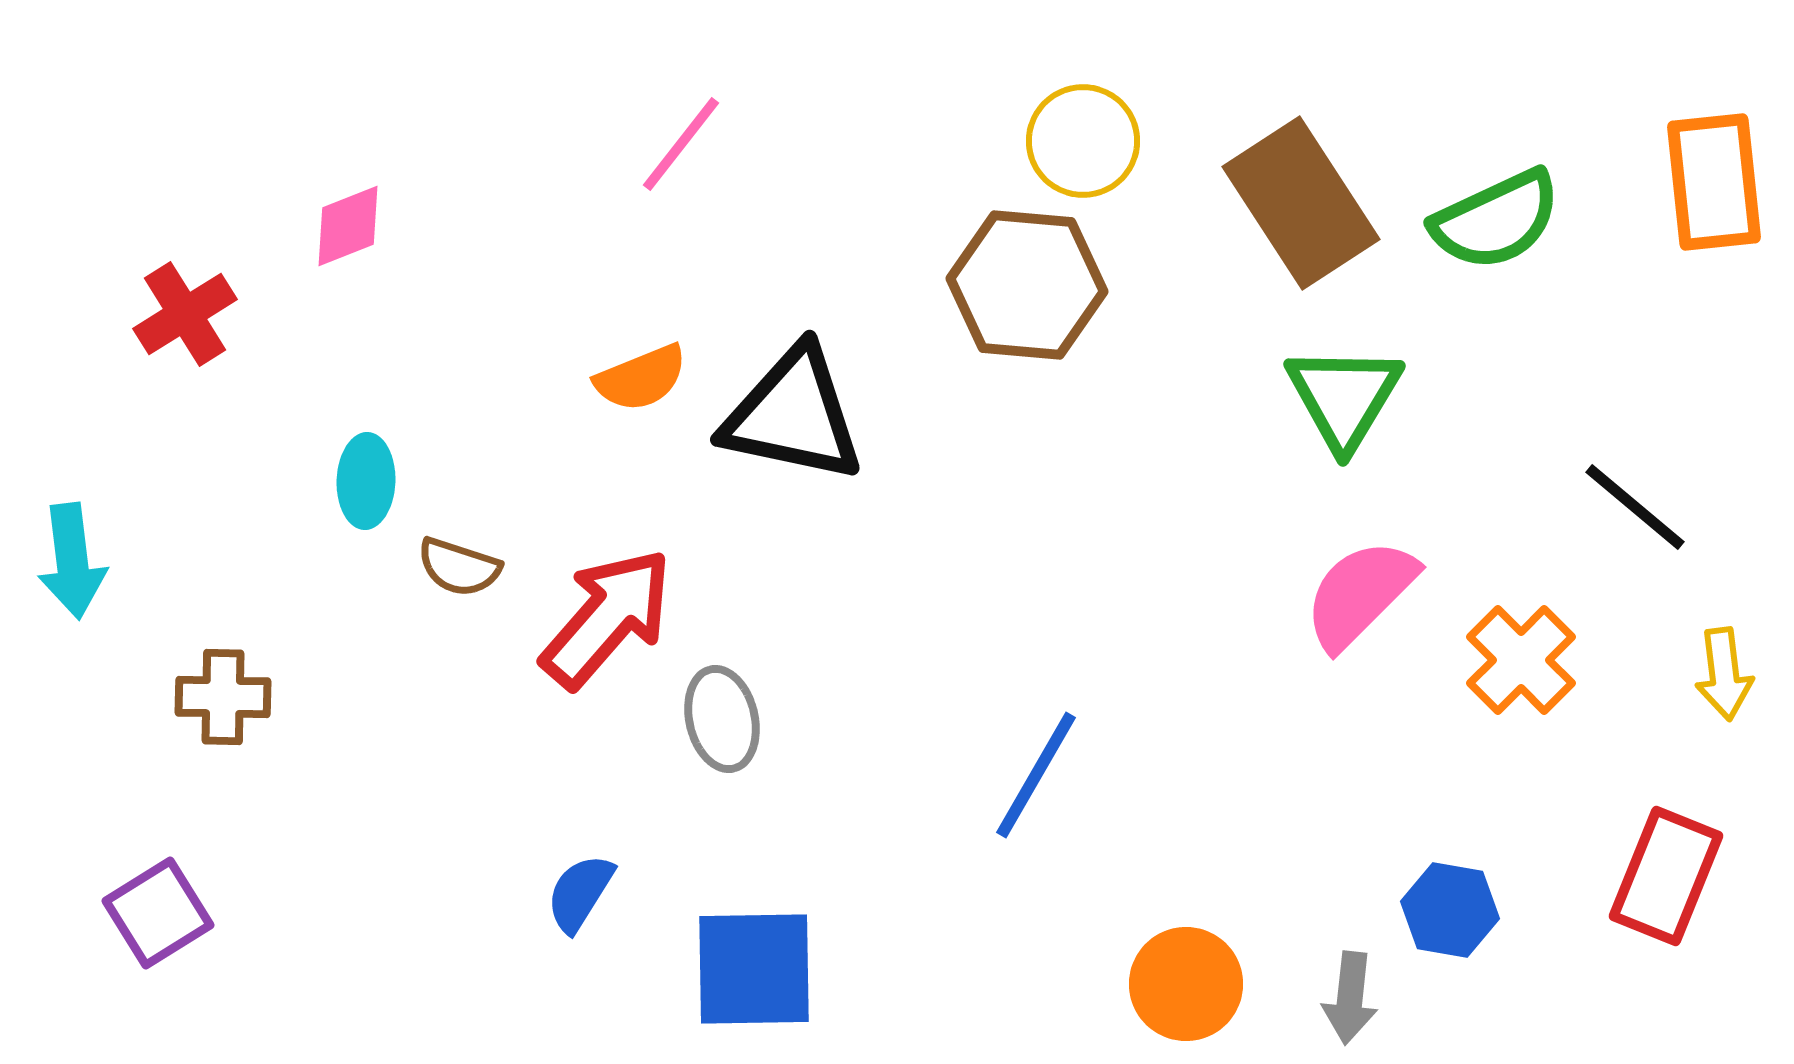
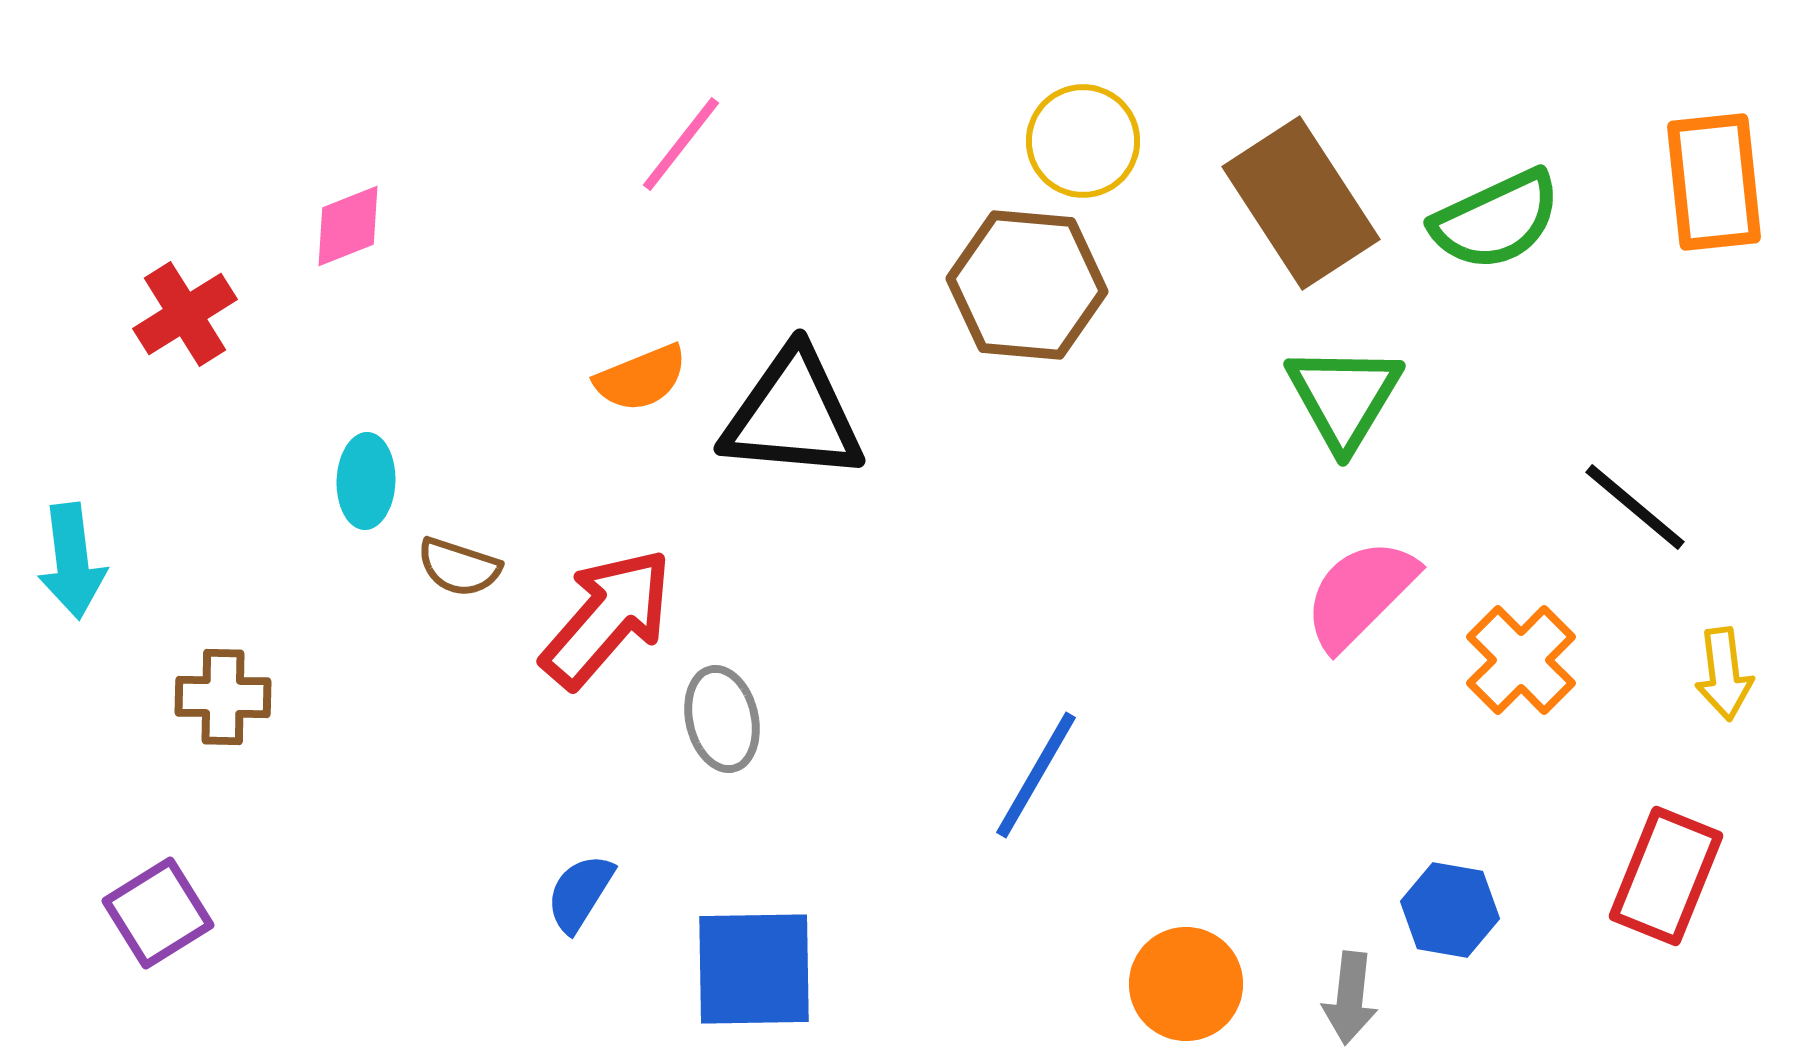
black triangle: rotated 7 degrees counterclockwise
